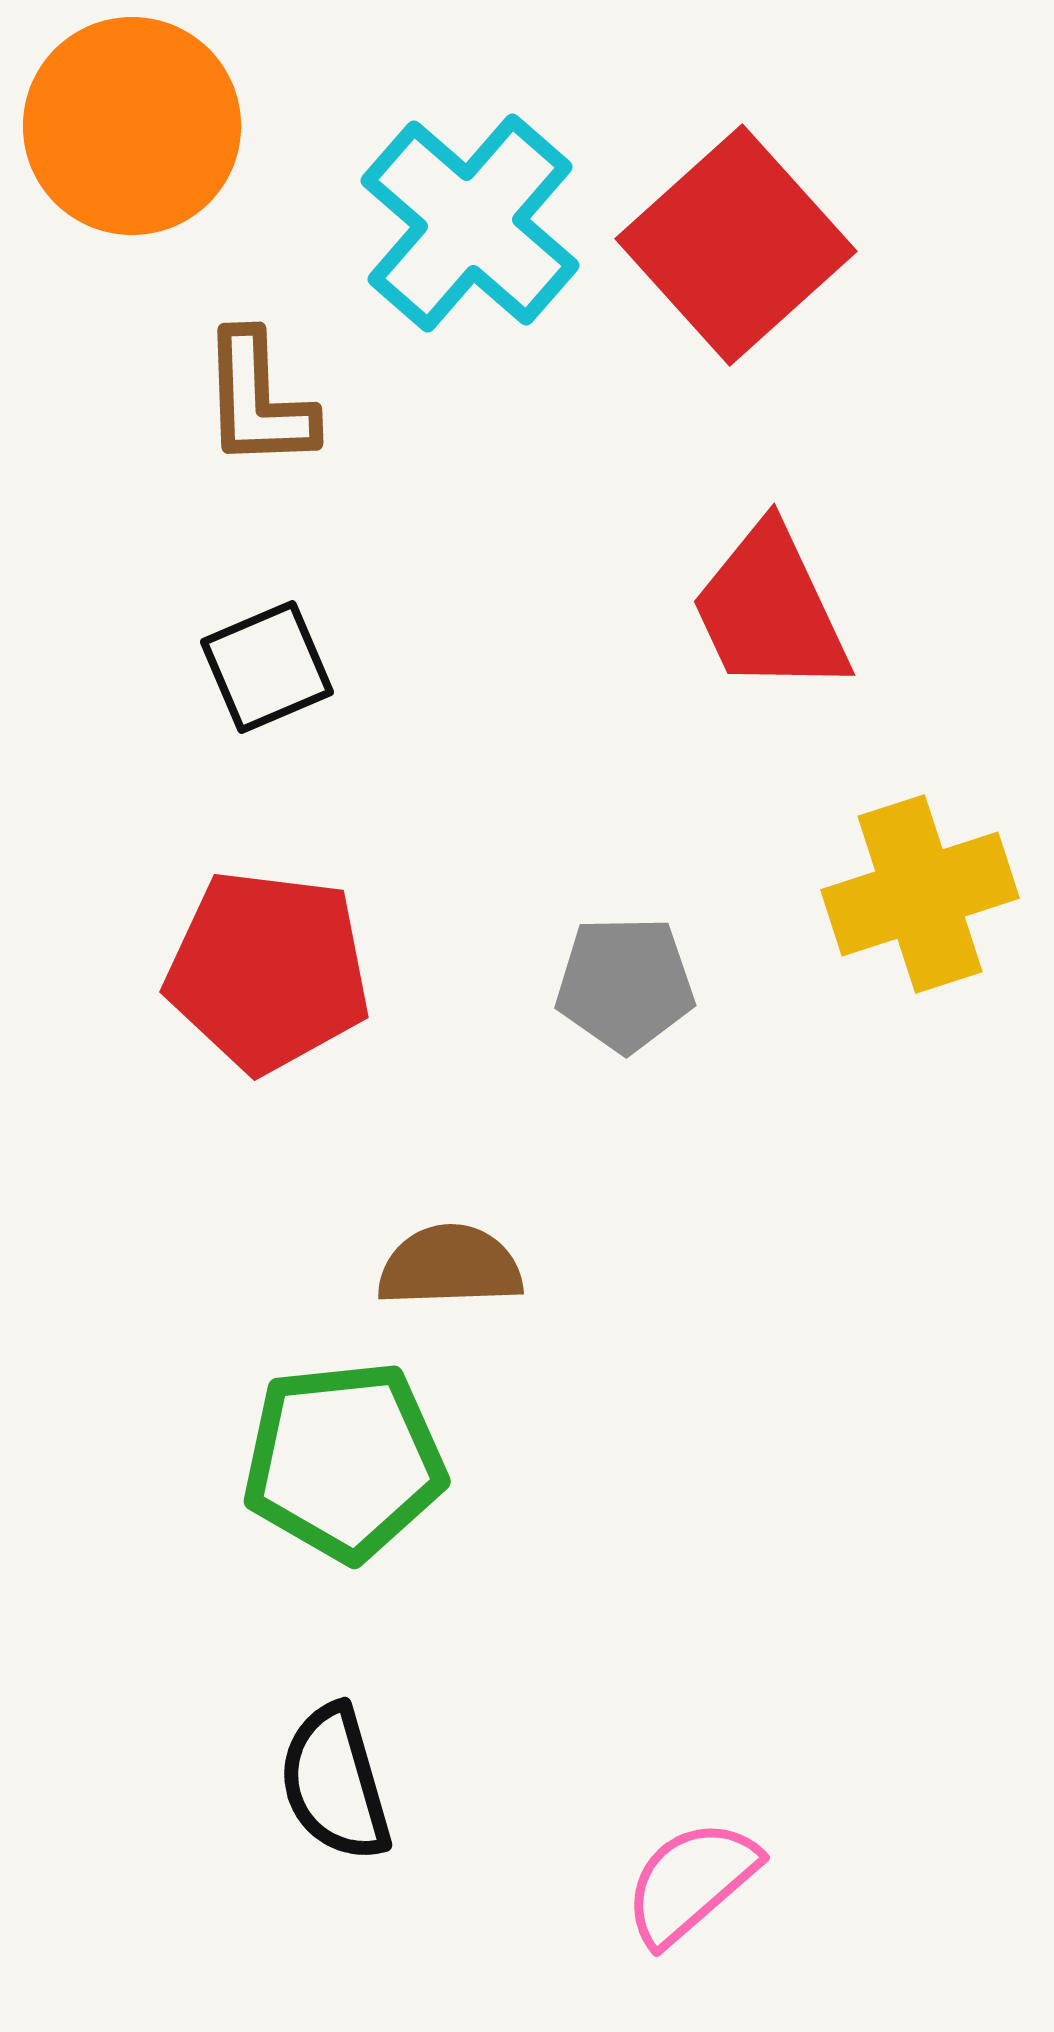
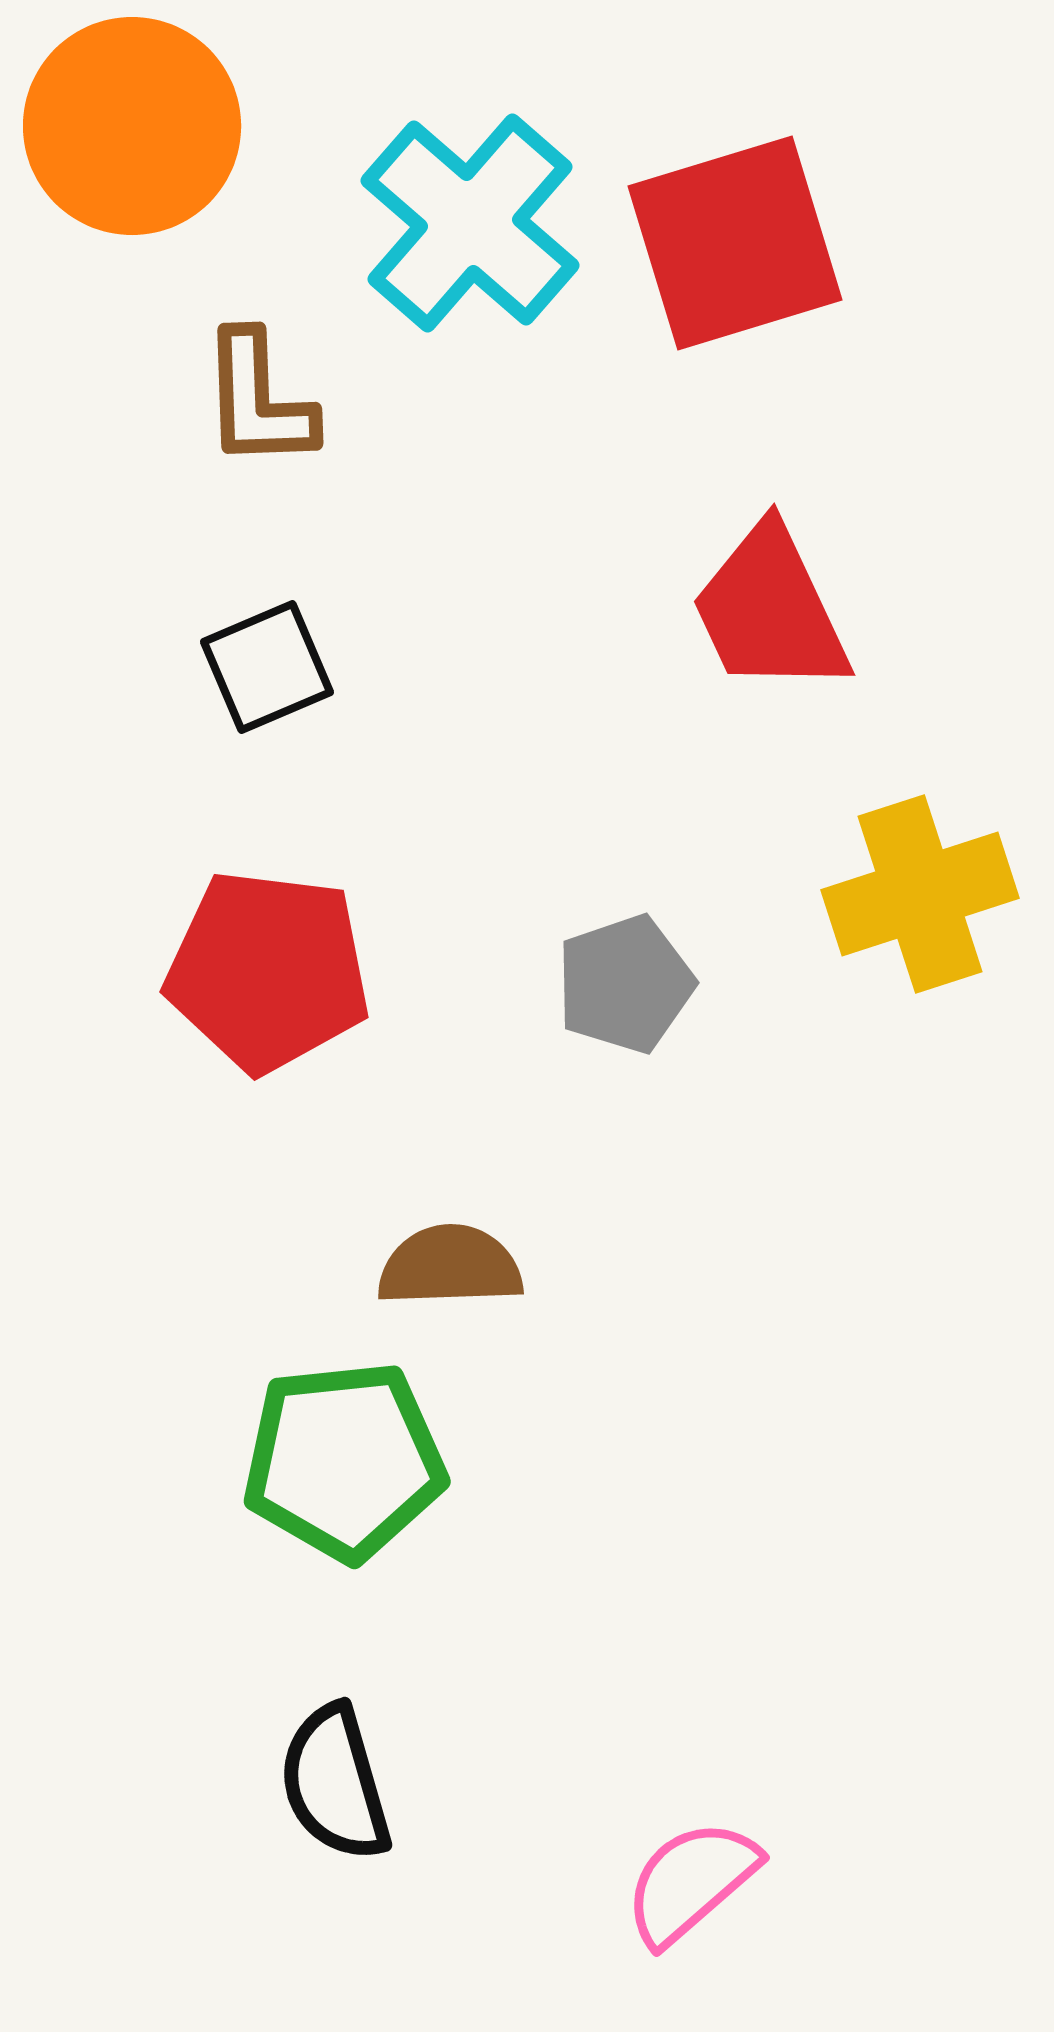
red square: moved 1 px left, 2 px up; rotated 25 degrees clockwise
gray pentagon: rotated 18 degrees counterclockwise
